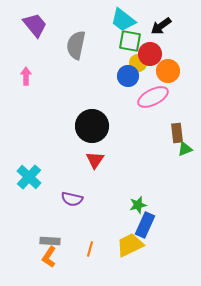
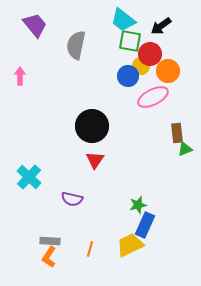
yellow circle: moved 3 px right, 3 px down
pink arrow: moved 6 px left
